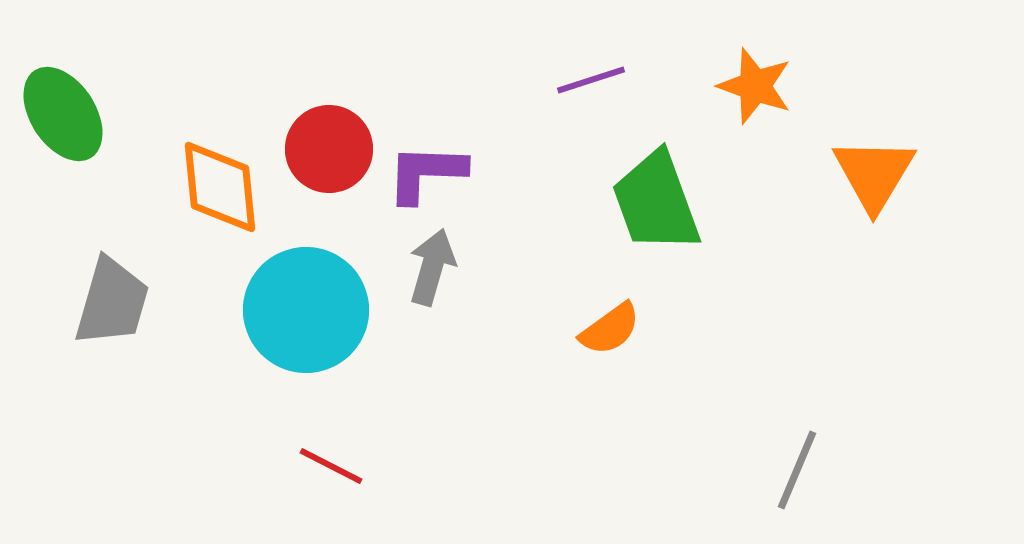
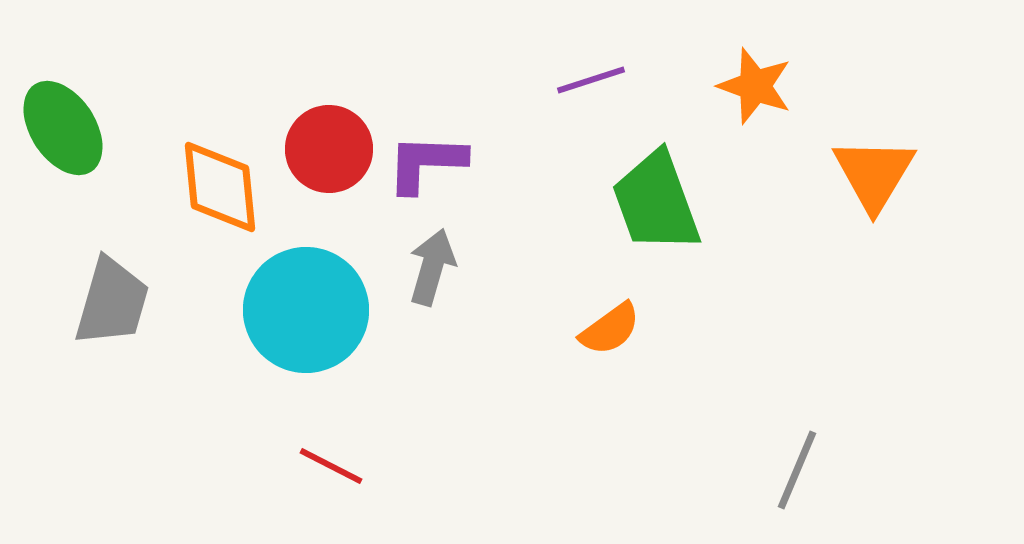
green ellipse: moved 14 px down
purple L-shape: moved 10 px up
